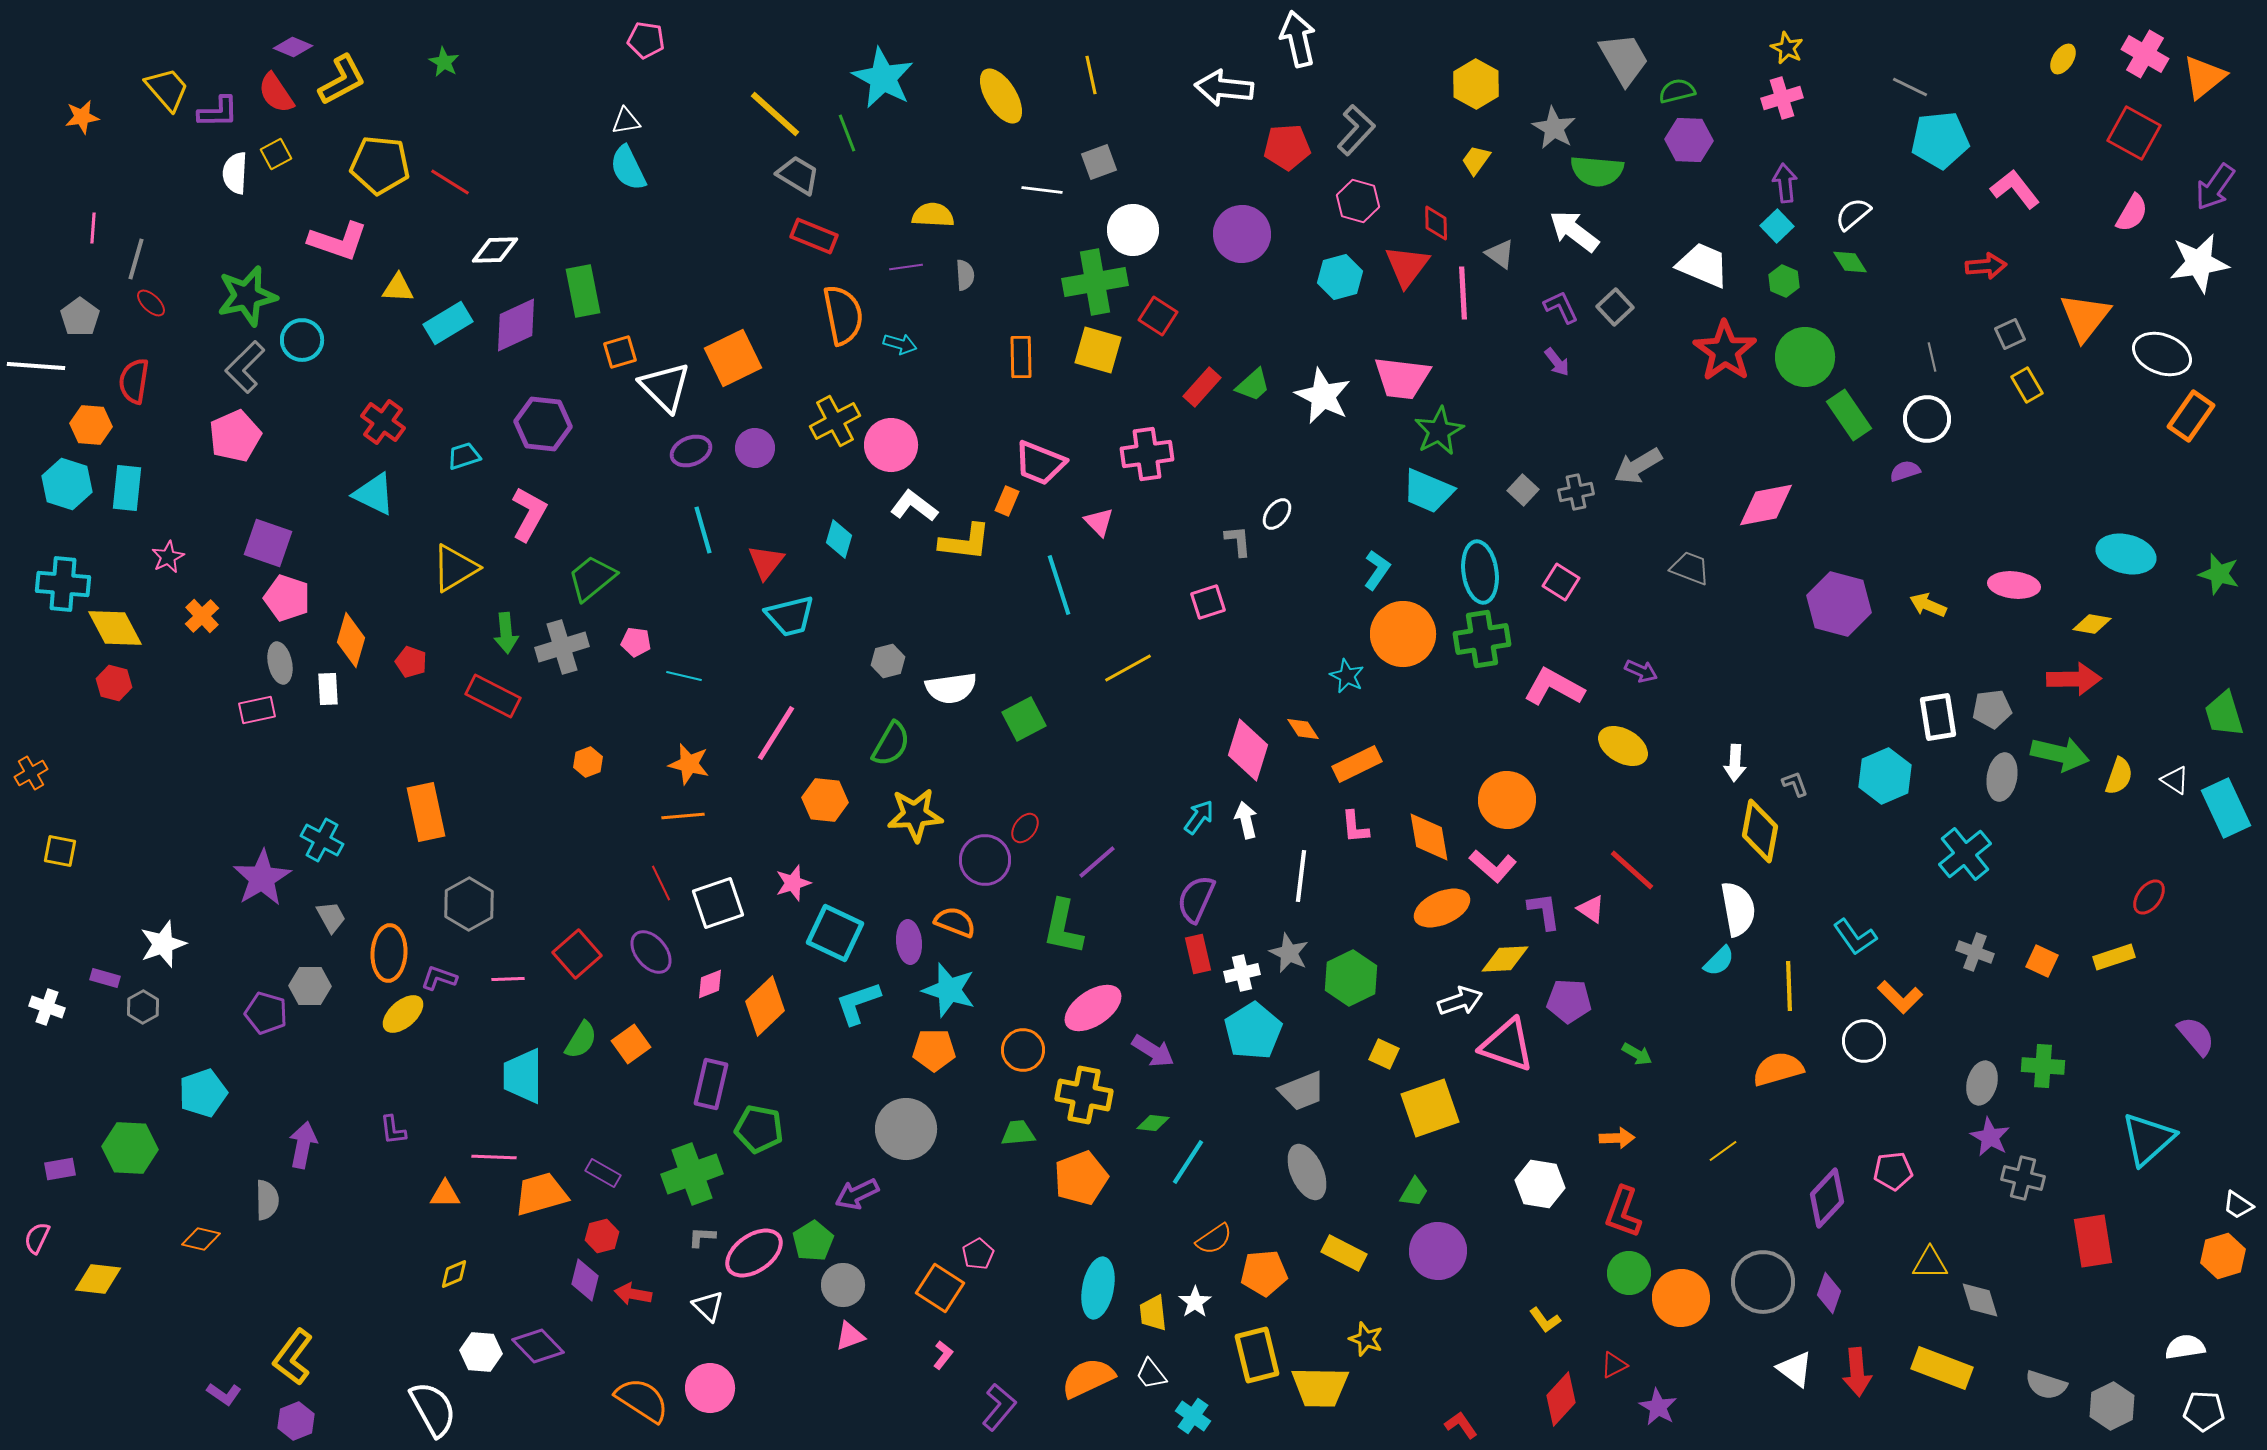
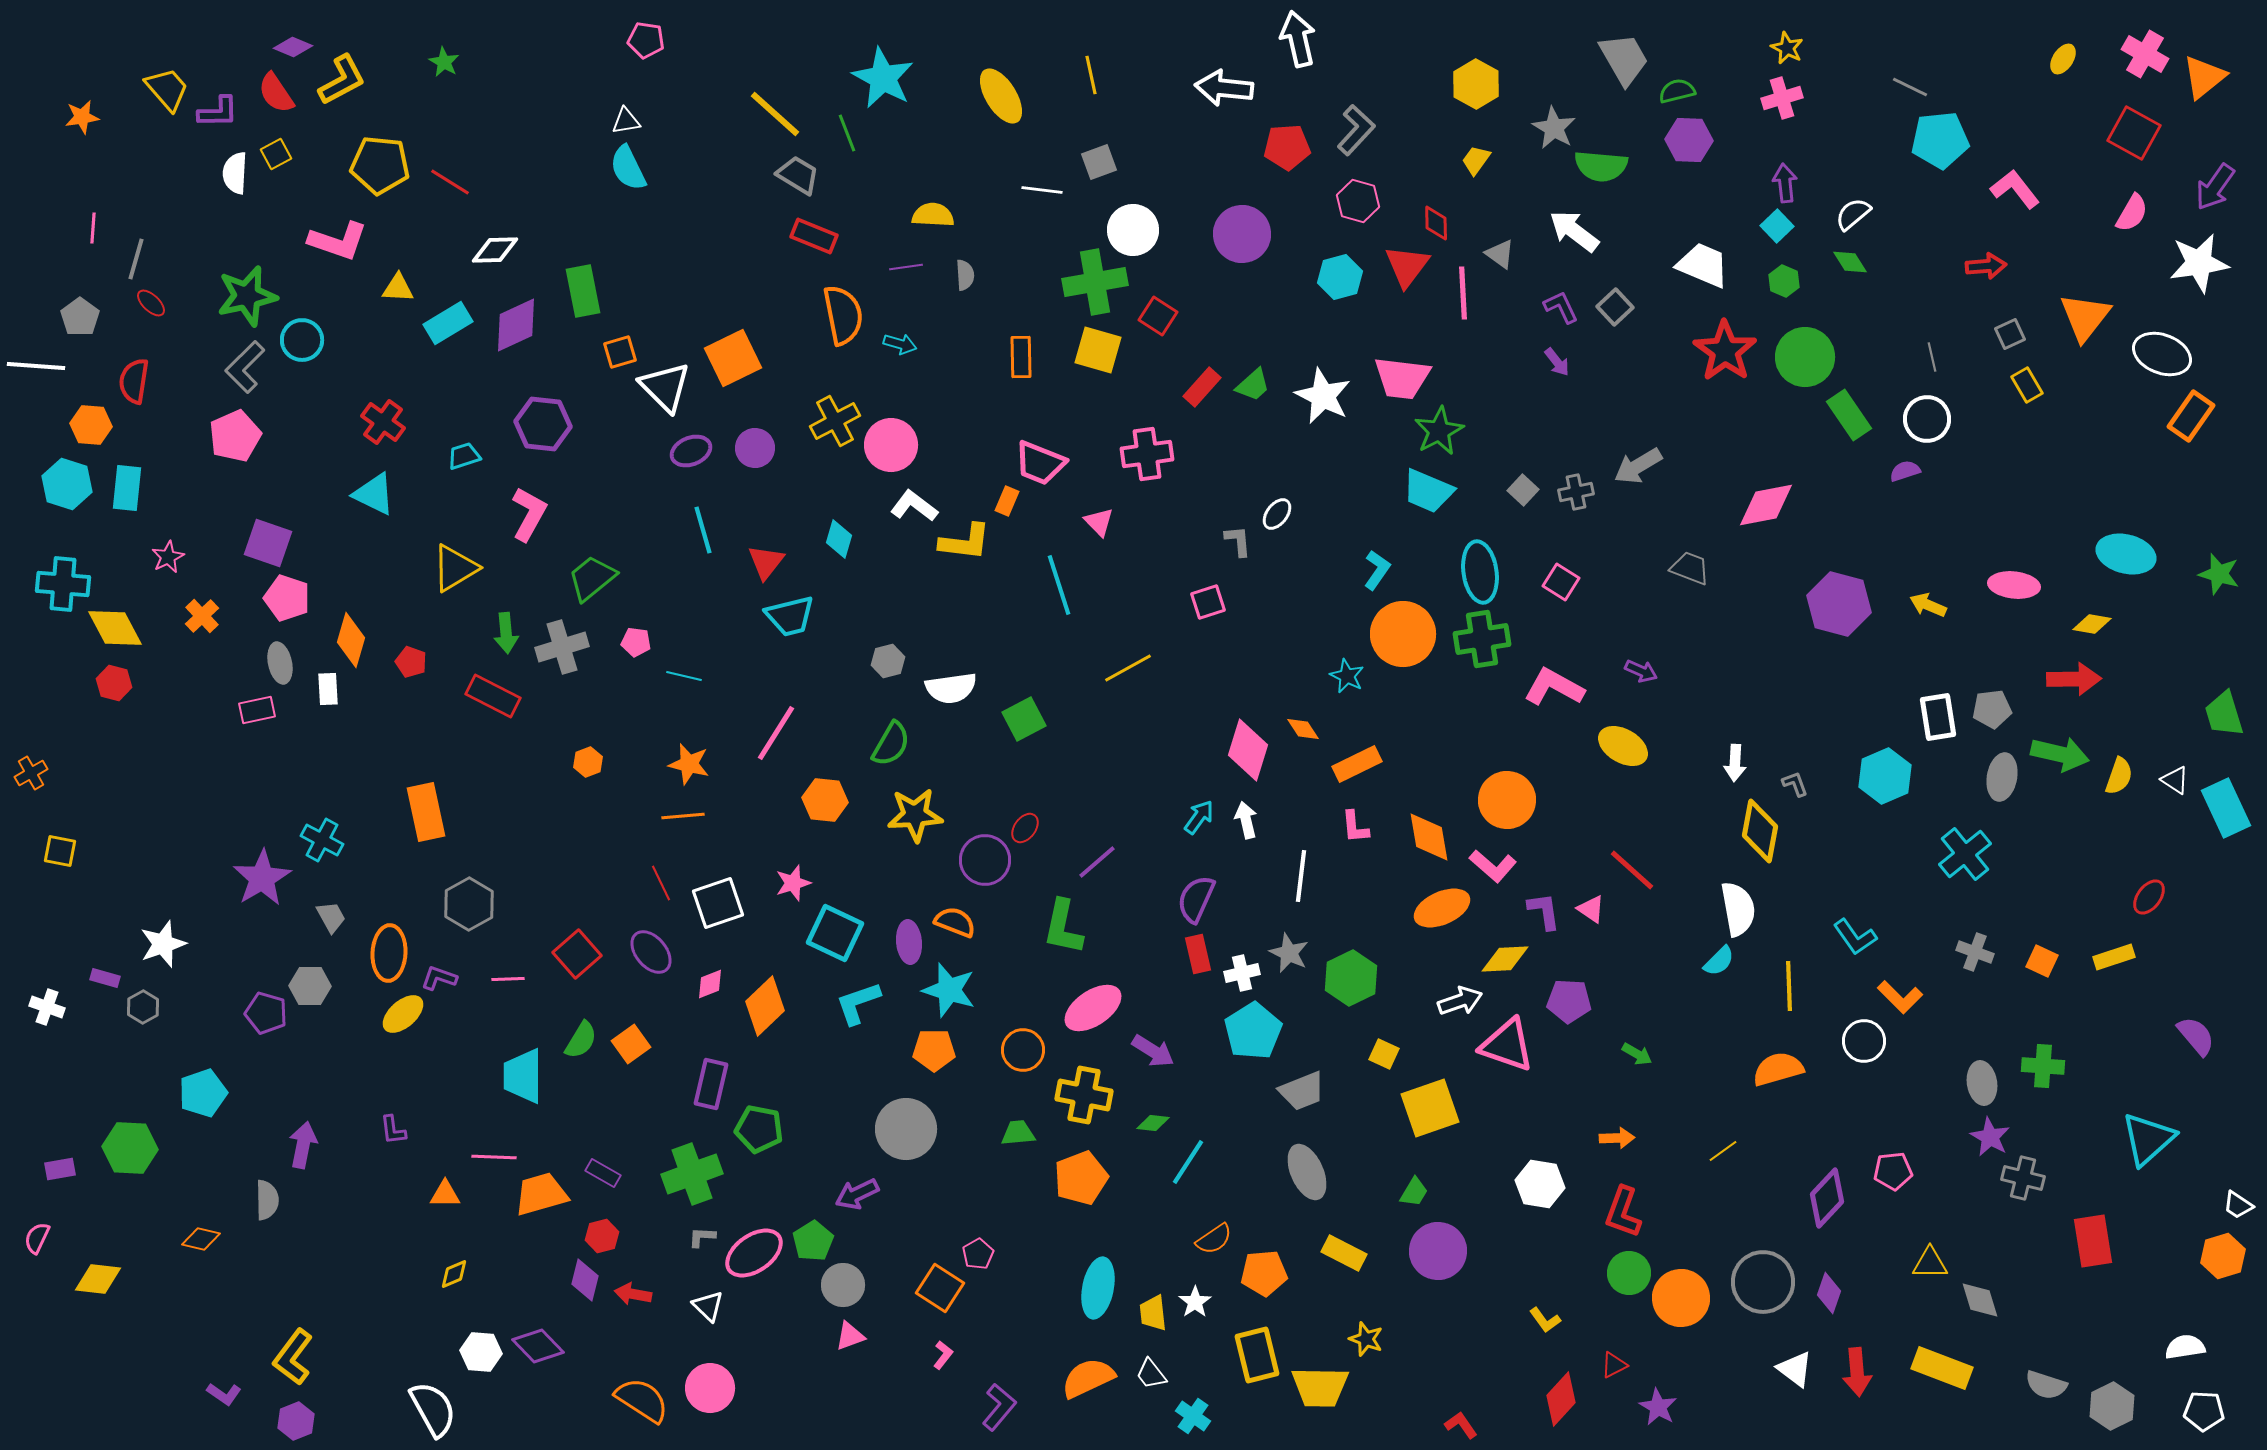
green semicircle at (1597, 171): moved 4 px right, 5 px up
gray ellipse at (1982, 1083): rotated 24 degrees counterclockwise
